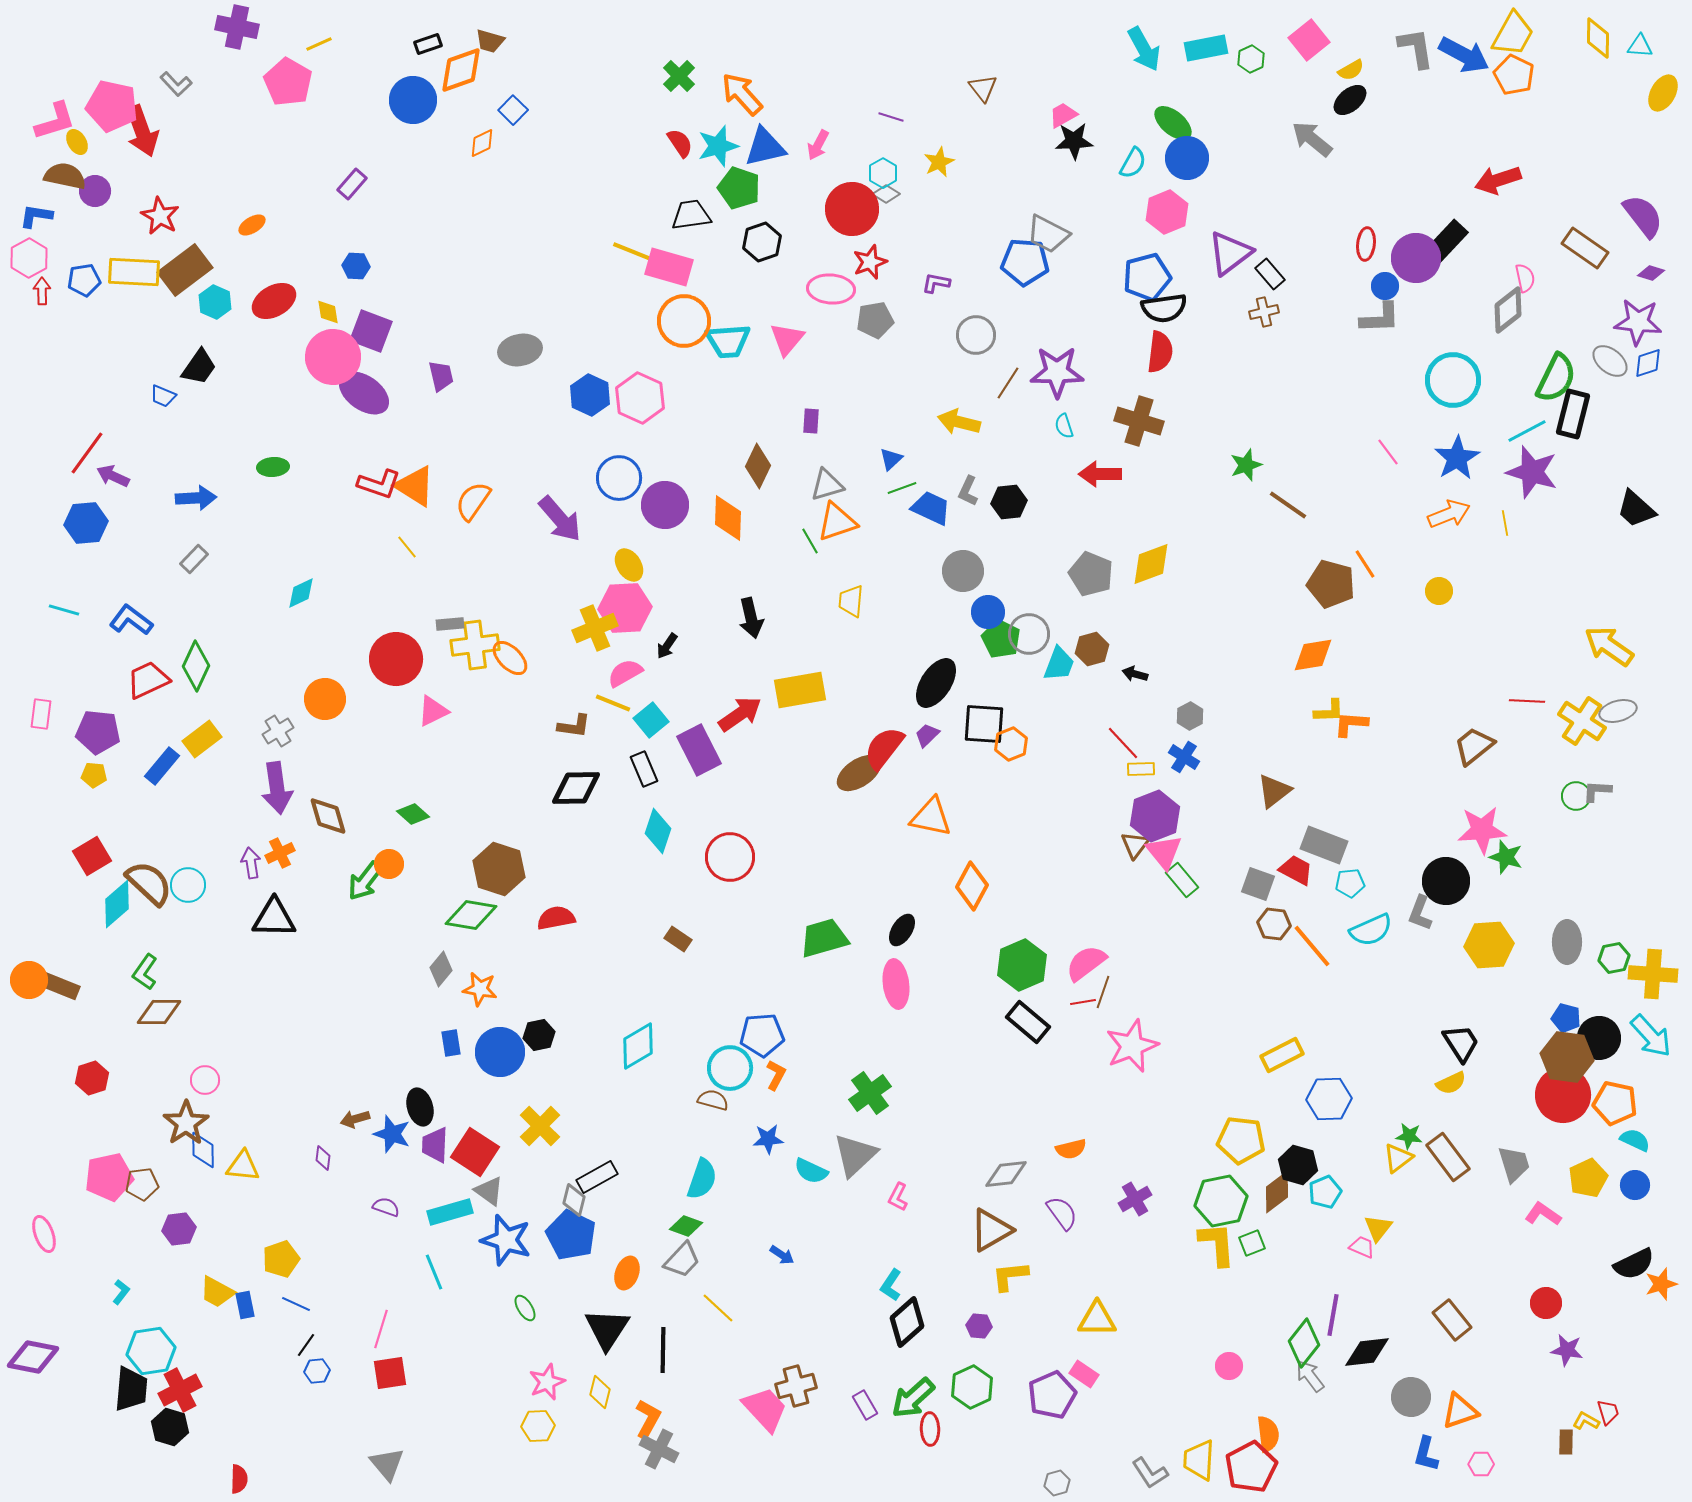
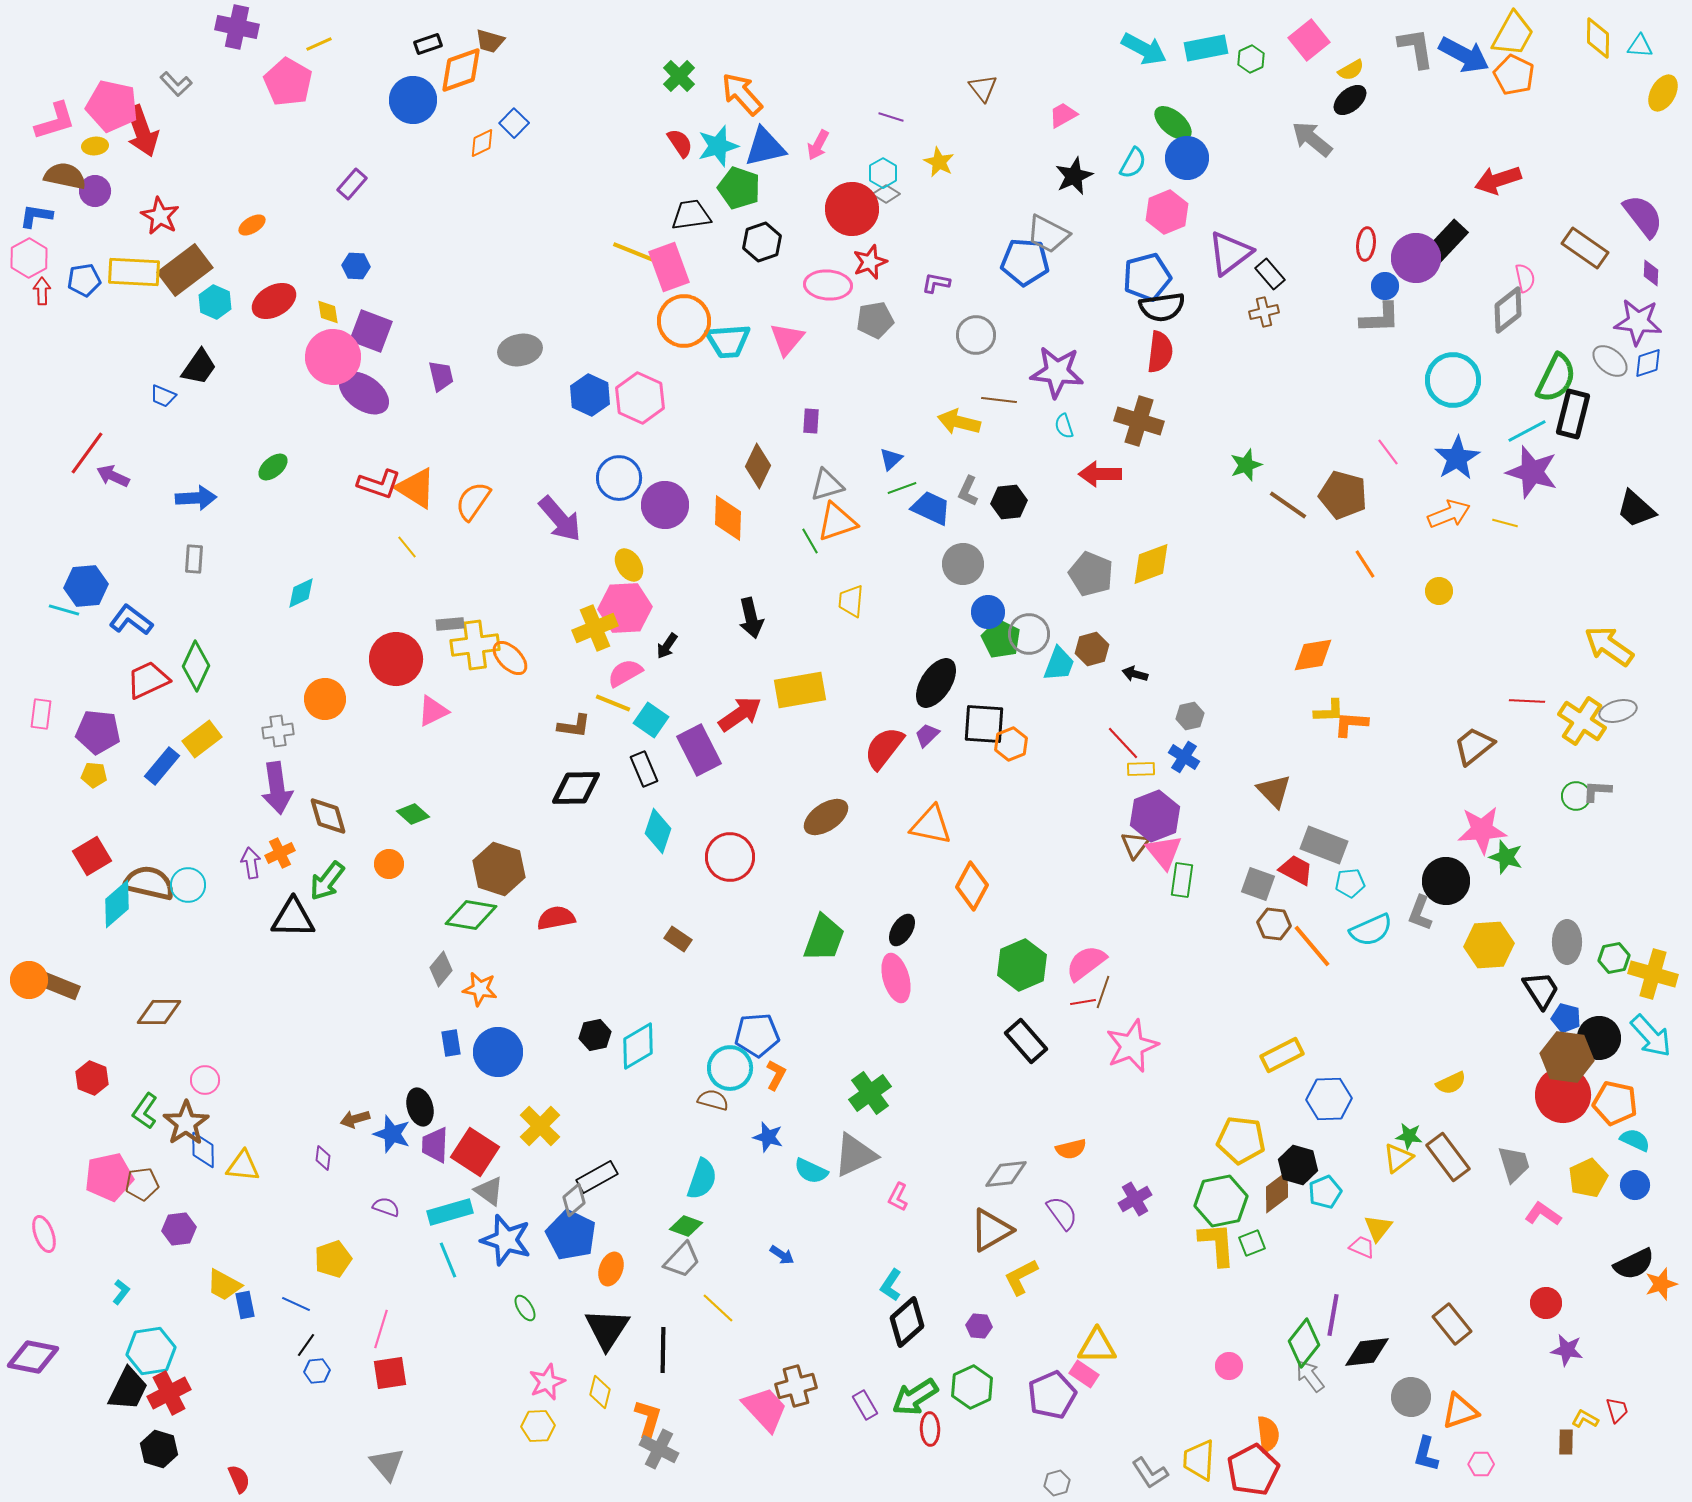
cyan arrow at (1144, 49): rotated 33 degrees counterclockwise
blue square at (513, 110): moved 1 px right, 13 px down
black star at (1074, 141): moved 35 px down; rotated 21 degrees counterclockwise
yellow ellipse at (77, 142): moved 18 px right, 4 px down; rotated 65 degrees counterclockwise
yellow star at (939, 162): rotated 20 degrees counterclockwise
pink rectangle at (669, 267): rotated 54 degrees clockwise
purple diamond at (1651, 273): rotated 76 degrees clockwise
pink ellipse at (831, 289): moved 3 px left, 4 px up
black semicircle at (1164, 308): moved 2 px left, 1 px up
purple star at (1057, 372): rotated 6 degrees clockwise
brown line at (1008, 383): moved 9 px left, 17 px down; rotated 64 degrees clockwise
green ellipse at (273, 467): rotated 36 degrees counterclockwise
orange triangle at (415, 486): moved 1 px right, 2 px down
blue hexagon at (86, 523): moved 63 px down
yellow line at (1505, 523): rotated 65 degrees counterclockwise
gray rectangle at (194, 559): rotated 40 degrees counterclockwise
gray circle at (963, 571): moved 7 px up
brown pentagon at (1331, 584): moved 12 px right, 89 px up
gray hexagon at (1190, 716): rotated 16 degrees clockwise
cyan square at (651, 720): rotated 16 degrees counterclockwise
gray cross at (278, 731): rotated 24 degrees clockwise
brown ellipse at (859, 773): moved 33 px left, 44 px down
brown triangle at (1274, 791): rotated 36 degrees counterclockwise
orange triangle at (931, 817): moved 8 px down
green rectangle at (1182, 880): rotated 48 degrees clockwise
green arrow at (365, 881): moved 38 px left
brown semicircle at (149, 883): rotated 30 degrees counterclockwise
black triangle at (274, 918): moved 19 px right
green trapezoid at (824, 938): rotated 126 degrees clockwise
green L-shape at (145, 972): moved 139 px down
yellow cross at (1653, 974): rotated 12 degrees clockwise
pink ellipse at (896, 984): moved 6 px up; rotated 9 degrees counterclockwise
black rectangle at (1028, 1022): moved 2 px left, 19 px down; rotated 9 degrees clockwise
black hexagon at (539, 1035): moved 56 px right
blue pentagon at (762, 1035): moved 5 px left
black trapezoid at (1461, 1043): moved 80 px right, 53 px up
blue circle at (500, 1052): moved 2 px left
red hexagon at (92, 1078): rotated 20 degrees counterclockwise
blue star at (768, 1139): moved 2 px up; rotated 20 degrees clockwise
gray triangle at (855, 1155): rotated 18 degrees clockwise
gray diamond at (574, 1200): rotated 36 degrees clockwise
yellow pentagon at (281, 1259): moved 52 px right
cyan line at (434, 1272): moved 14 px right, 12 px up
orange ellipse at (627, 1273): moved 16 px left, 4 px up
yellow L-shape at (1010, 1276): moved 11 px right, 1 px down; rotated 21 degrees counterclockwise
yellow trapezoid at (217, 1292): moved 7 px right, 7 px up
yellow triangle at (1097, 1319): moved 27 px down
brown rectangle at (1452, 1320): moved 4 px down
black trapezoid at (131, 1389): moved 3 px left; rotated 21 degrees clockwise
red cross at (180, 1390): moved 11 px left, 3 px down
green arrow at (913, 1398): moved 2 px right, 1 px up; rotated 9 degrees clockwise
red trapezoid at (1608, 1412): moved 9 px right, 2 px up
orange L-shape at (648, 1419): rotated 12 degrees counterclockwise
yellow L-shape at (1586, 1421): moved 1 px left, 2 px up
black hexagon at (170, 1427): moved 11 px left, 22 px down
red pentagon at (1251, 1467): moved 2 px right, 3 px down
red semicircle at (239, 1479): rotated 24 degrees counterclockwise
